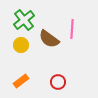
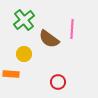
yellow circle: moved 3 px right, 9 px down
orange rectangle: moved 10 px left, 7 px up; rotated 42 degrees clockwise
